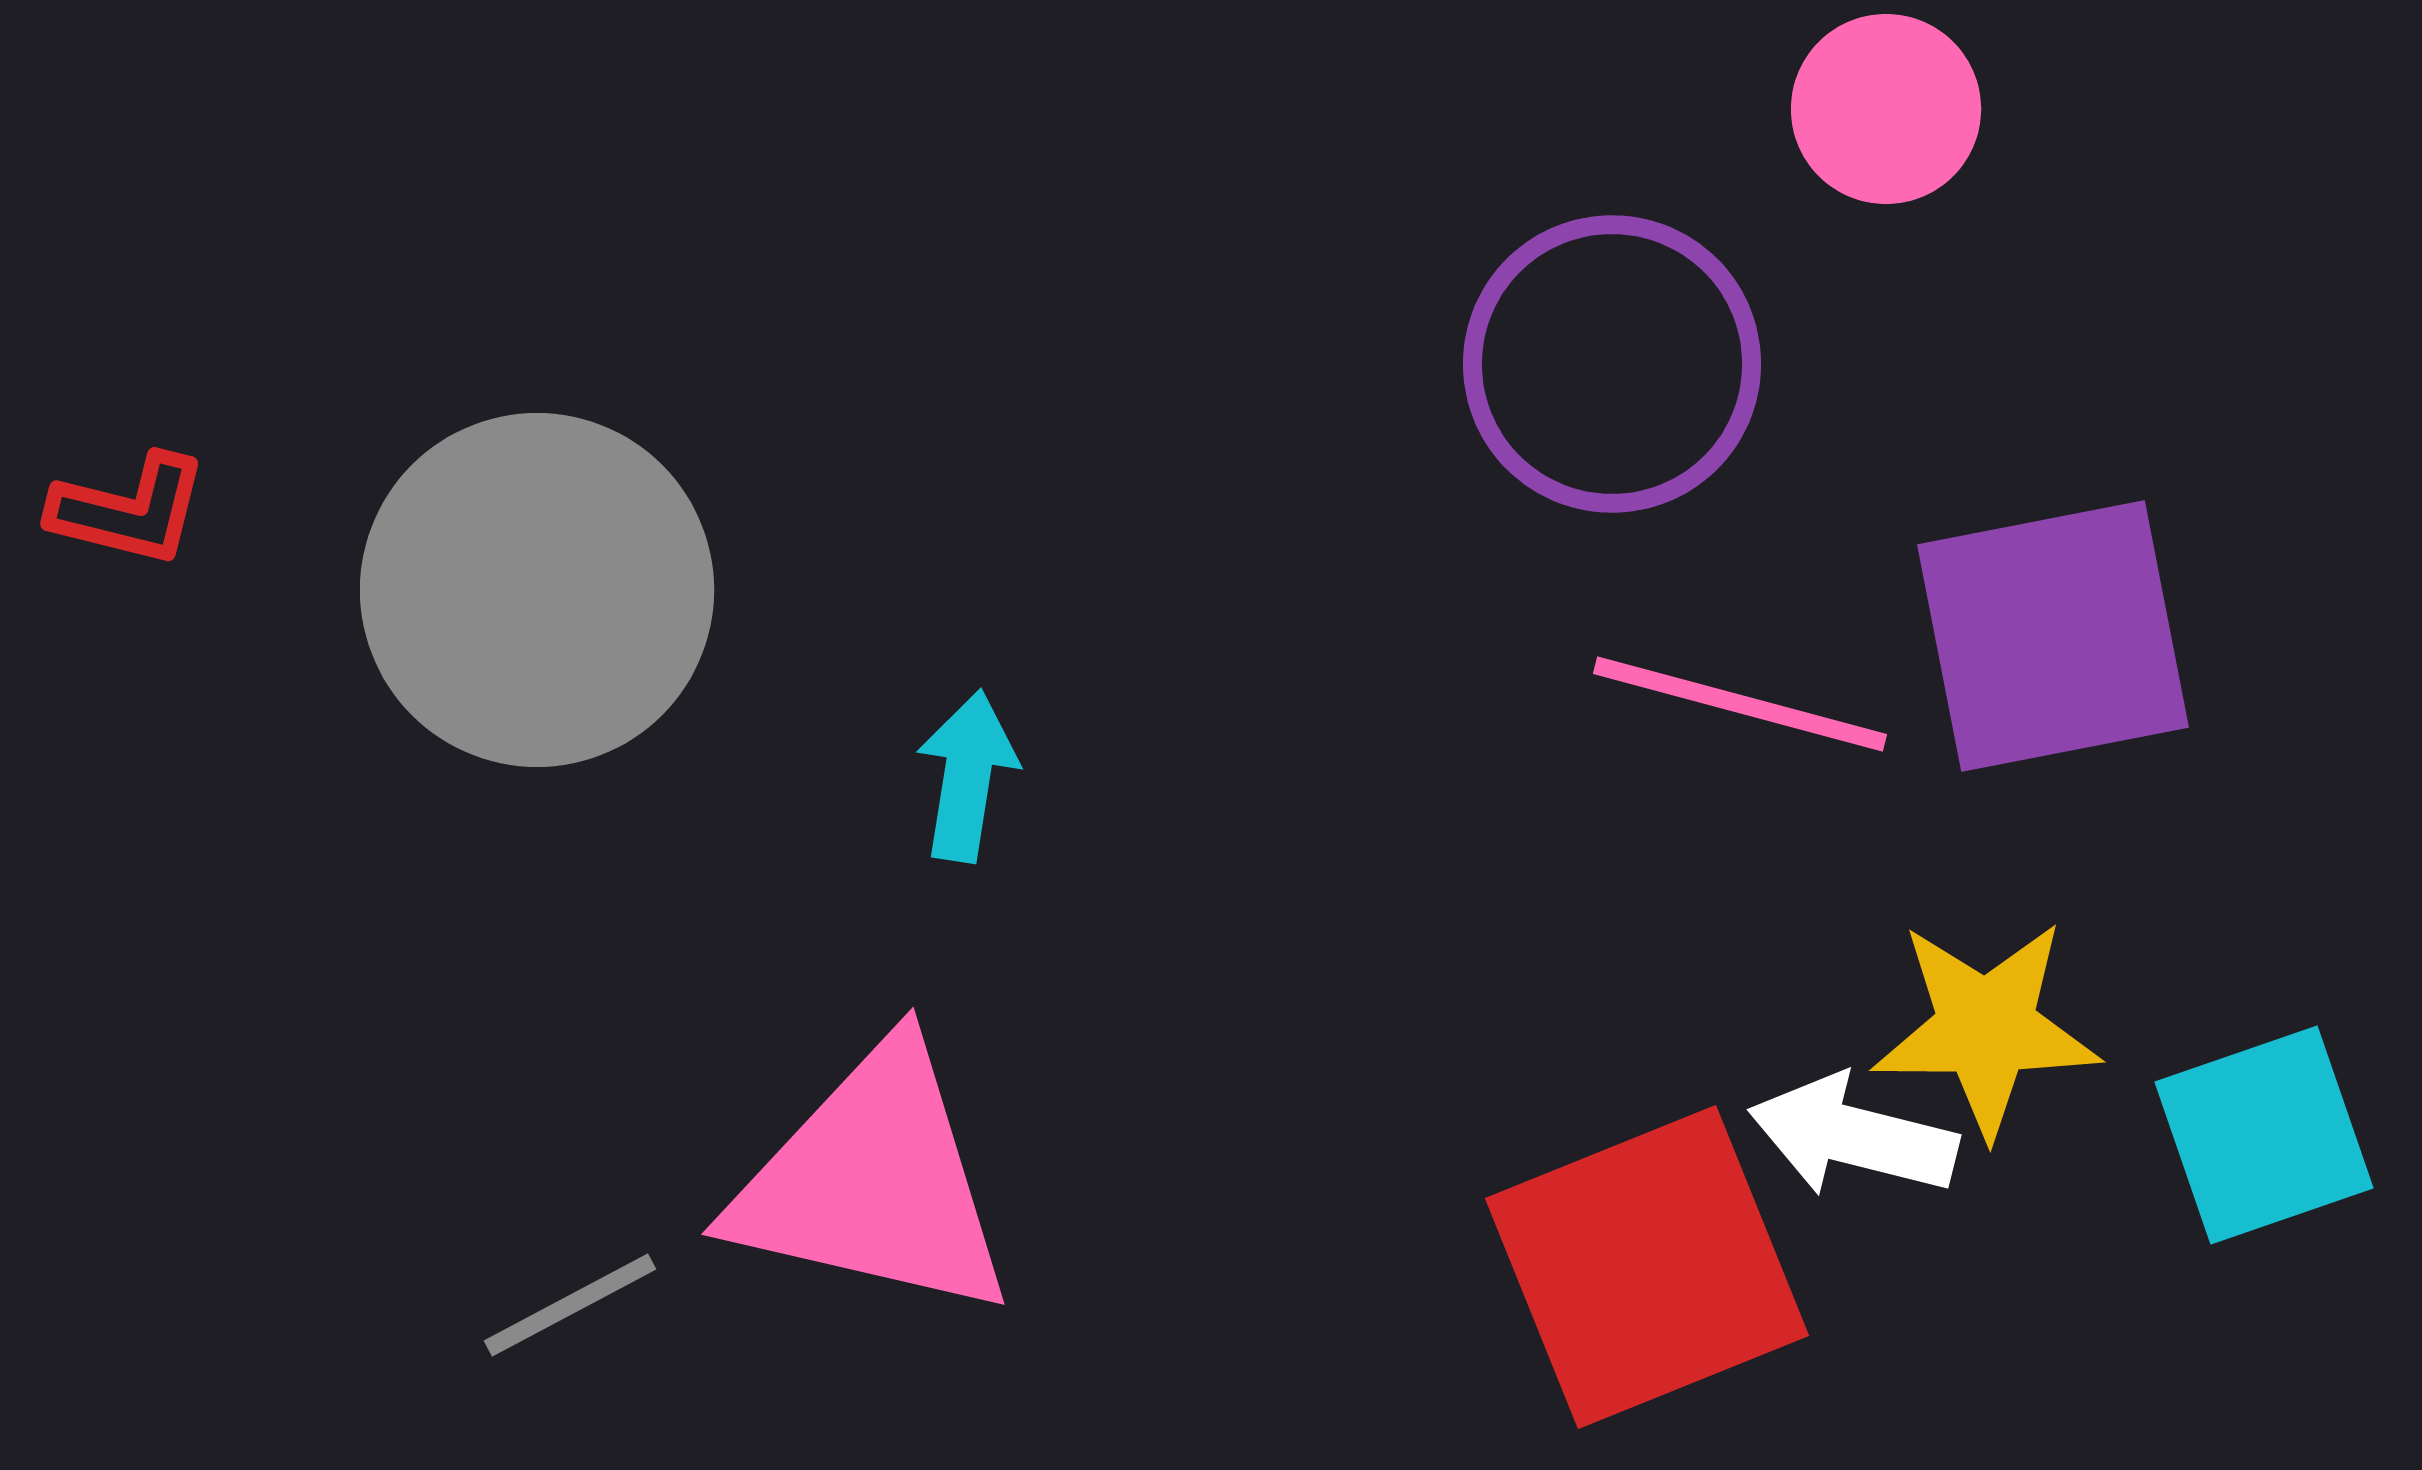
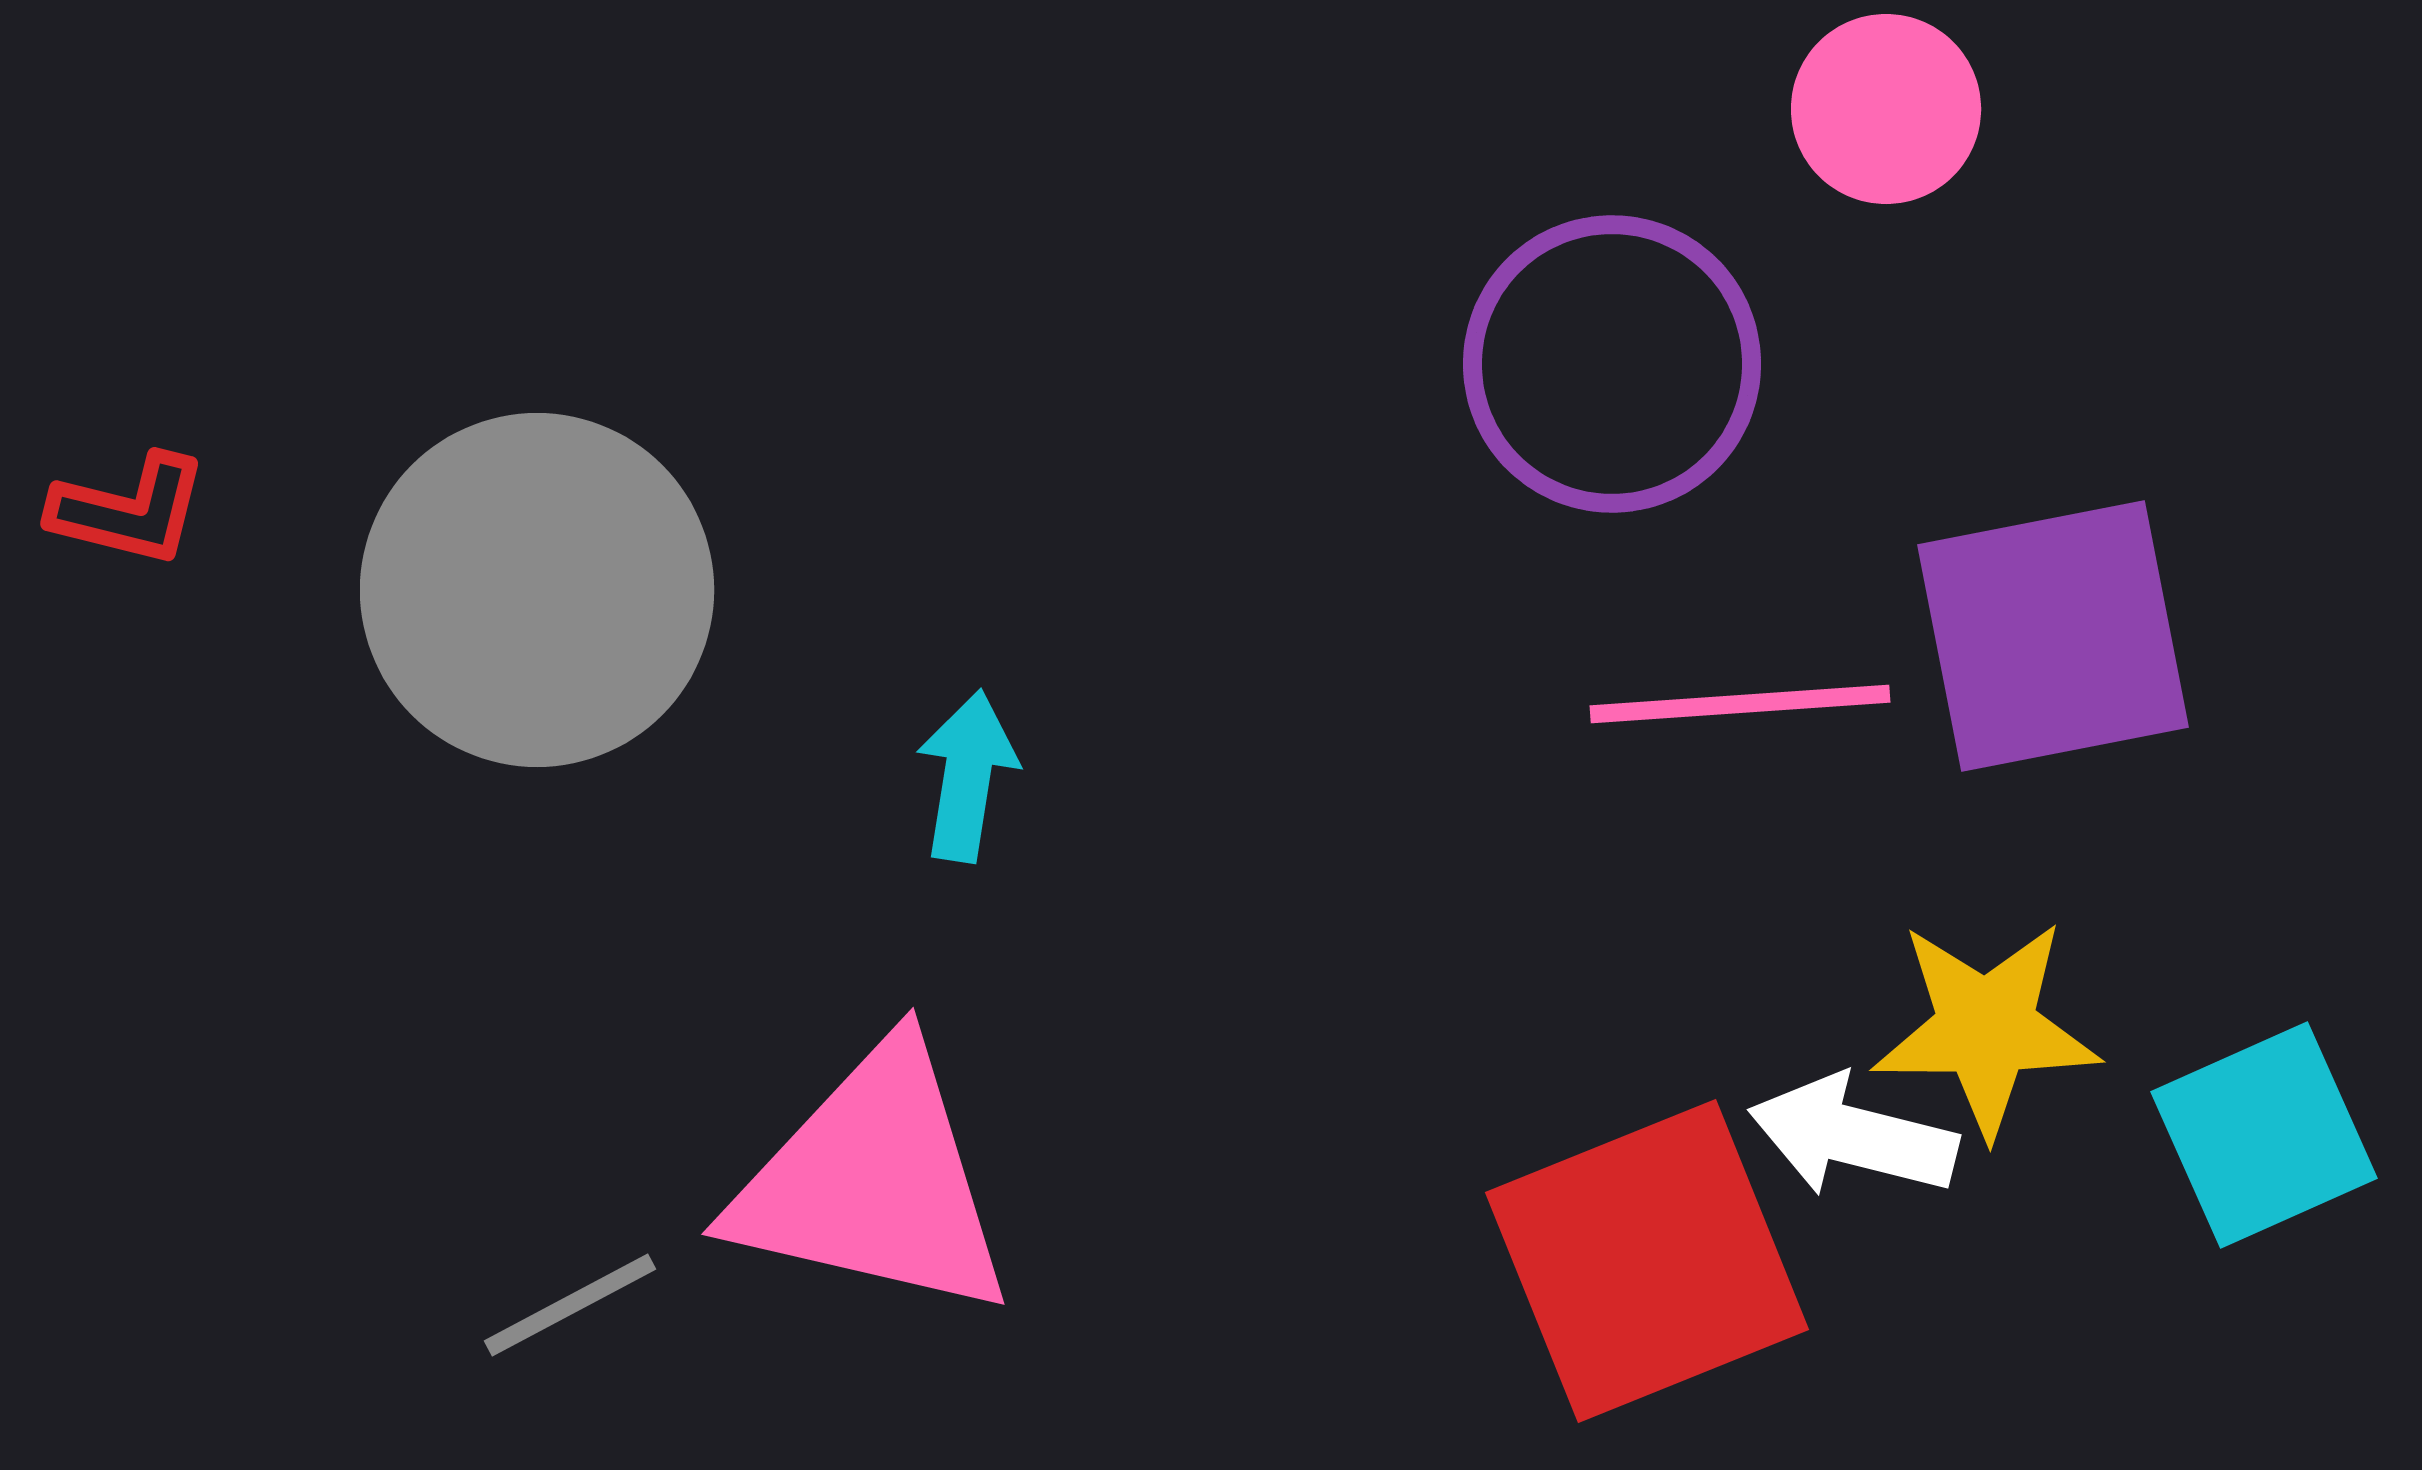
pink line: rotated 19 degrees counterclockwise
cyan square: rotated 5 degrees counterclockwise
red square: moved 6 px up
